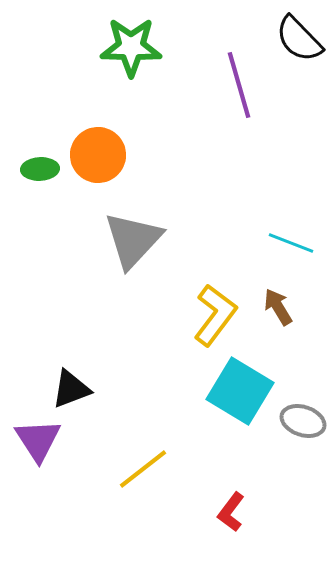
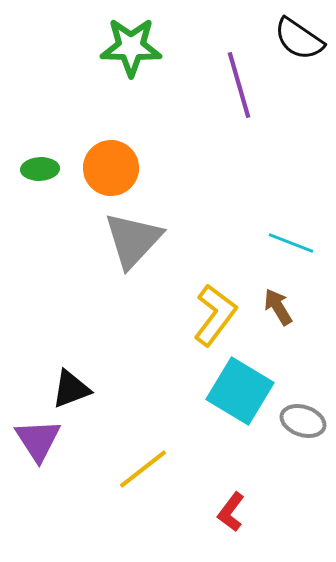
black semicircle: rotated 12 degrees counterclockwise
orange circle: moved 13 px right, 13 px down
